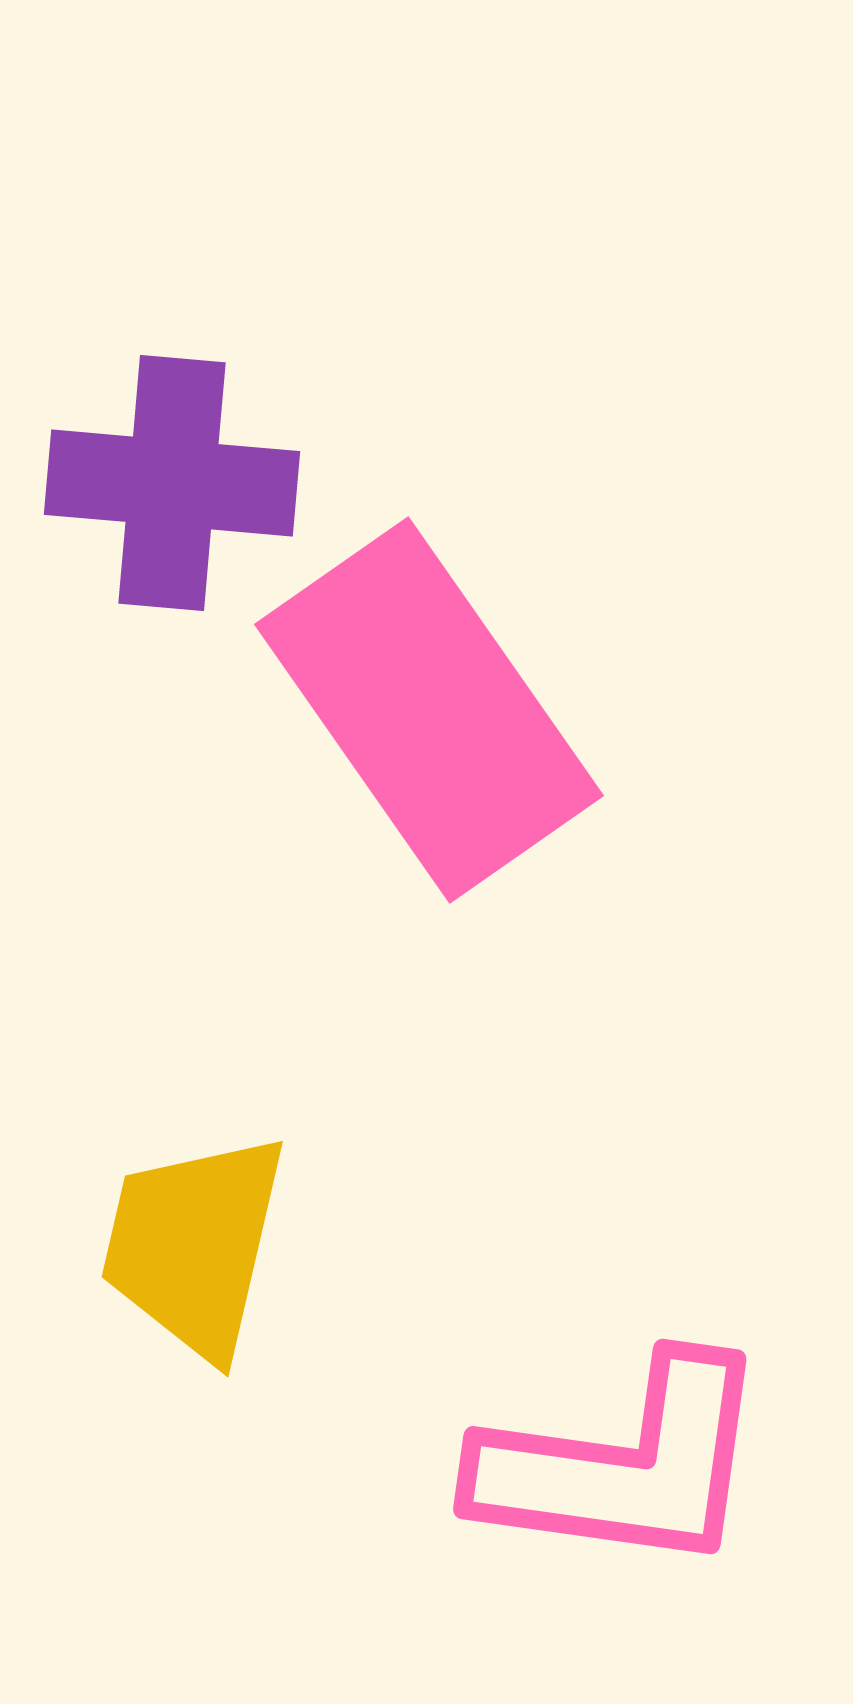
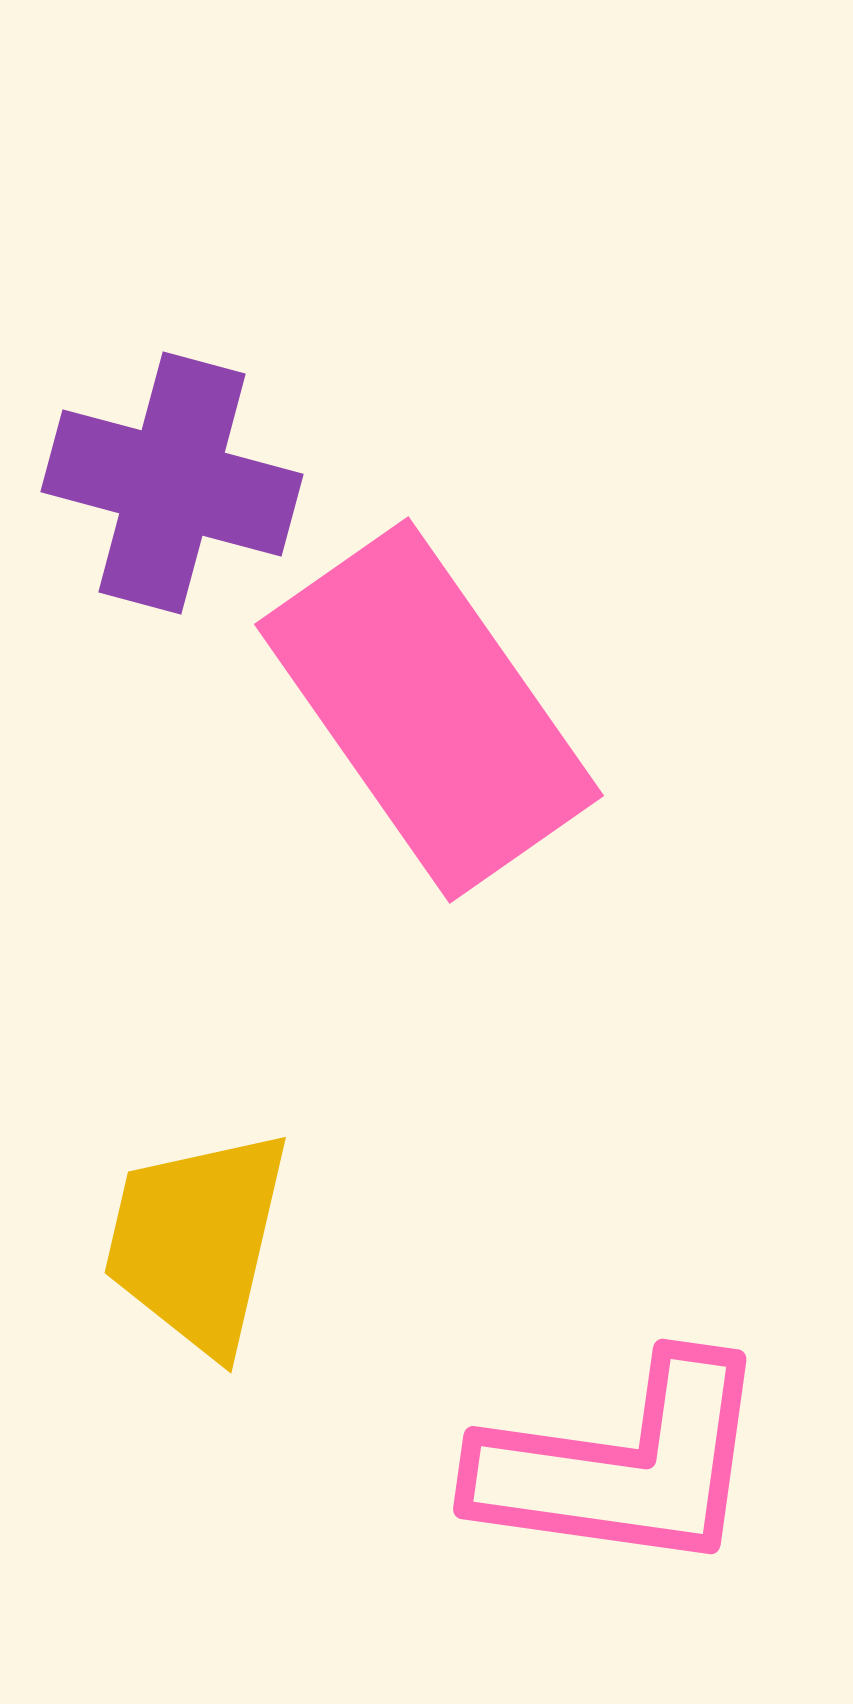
purple cross: rotated 10 degrees clockwise
yellow trapezoid: moved 3 px right, 4 px up
